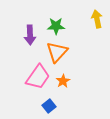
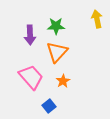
pink trapezoid: moved 7 px left; rotated 76 degrees counterclockwise
